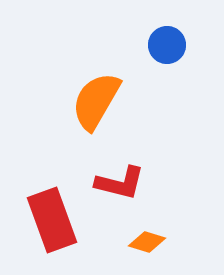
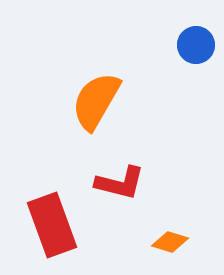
blue circle: moved 29 px right
red rectangle: moved 5 px down
orange diamond: moved 23 px right
